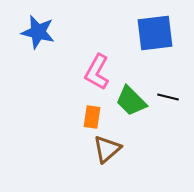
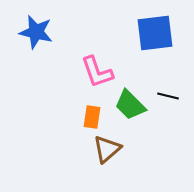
blue star: moved 2 px left
pink L-shape: rotated 48 degrees counterclockwise
black line: moved 1 px up
green trapezoid: moved 1 px left, 4 px down
